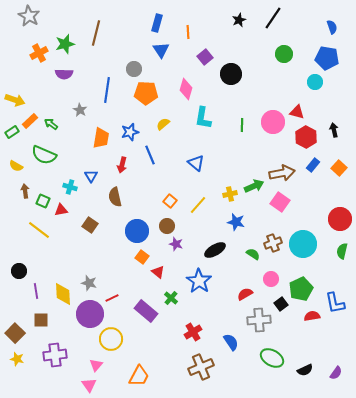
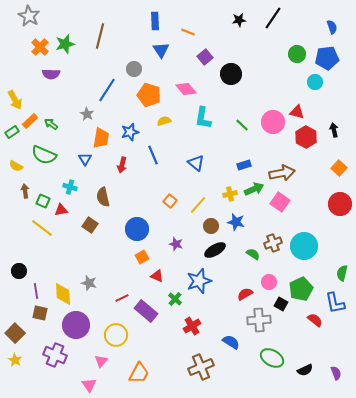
black star at (239, 20): rotated 16 degrees clockwise
blue rectangle at (157, 23): moved 2 px left, 2 px up; rotated 18 degrees counterclockwise
orange line at (188, 32): rotated 64 degrees counterclockwise
brown line at (96, 33): moved 4 px right, 3 px down
orange cross at (39, 53): moved 1 px right, 6 px up; rotated 18 degrees counterclockwise
green circle at (284, 54): moved 13 px right
blue pentagon at (327, 58): rotated 15 degrees counterclockwise
purple semicircle at (64, 74): moved 13 px left
pink diamond at (186, 89): rotated 55 degrees counterclockwise
blue line at (107, 90): rotated 25 degrees clockwise
orange pentagon at (146, 93): moved 3 px right, 2 px down; rotated 15 degrees clockwise
yellow arrow at (15, 100): rotated 42 degrees clockwise
gray star at (80, 110): moved 7 px right, 4 px down
yellow semicircle at (163, 124): moved 1 px right, 3 px up; rotated 24 degrees clockwise
green line at (242, 125): rotated 48 degrees counterclockwise
blue line at (150, 155): moved 3 px right
blue rectangle at (313, 165): moved 69 px left; rotated 32 degrees clockwise
blue triangle at (91, 176): moved 6 px left, 17 px up
green arrow at (254, 186): moved 3 px down
brown semicircle at (115, 197): moved 12 px left
red circle at (340, 219): moved 15 px up
brown circle at (167, 226): moved 44 px right
yellow line at (39, 230): moved 3 px right, 2 px up
blue circle at (137, 231): moved 2 px up
cyan circle at (303, 244): moved 1 px right, 2 px down
green semicircle at (342, 251): moved 22 px down
orange square at (142, 257): rotated 24 degrees clockwise
red triangle at (158, 272): moved 1 px left, 4 px down; rotated 16 degrees counterclockwise
pink circle at (271, 279): moved 2 px left, 3 px down
blue star at (199, 281): rotated 20 degrees clockwise
red line at (112, 298): moved 10 px right
green cross at (171, 298): moved 4 px right, 1 px down
black square at (281, 304): rotated 24 degrees counterclockwise
purple circle at (90, 314): moved 14 px left, 11 px down
red semicircle at (312, 316): moved 3 px right, 4 px down; rotated 49 degrees clockwise
brown square at (41, 320): moved 1 px left, 7 px up; rotated 14 degrees clockwise
red cross at (193, 332): moved 1 px left, 6 px up
yellow circle at (111, 339): moved 5 px right, 4 px up
blue semicircle at (231, 342): rotated 24 degrees counterclockwise
purple cross at (55, 355): rotated 30 degrees clockwise
yellow star at (17, 359): moved 2 px left, 1 px down; rotated 16 degrees clockwise
pink triangle at (96, 365): moved 5 px right, 4 px up
purple semicircle at (336, 373): rotated 56 degrees counterclockwise
orange trapezoid at (139, 376): moved 3 px up
